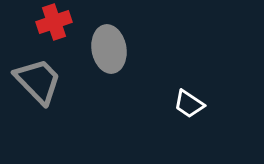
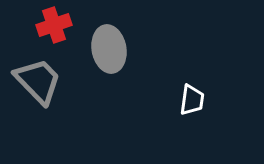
red cross: moved 3 px down
white trapezoid: moved 3 px right, 4 px up; rotated 116 degrees counterclockwise
